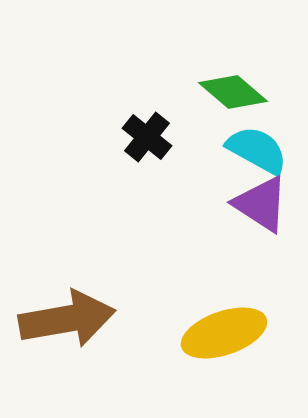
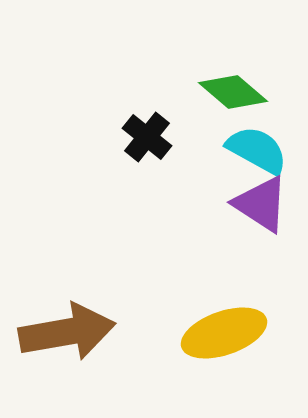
brown arrow: moved 13 px down
